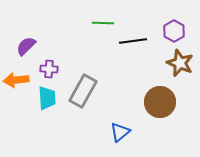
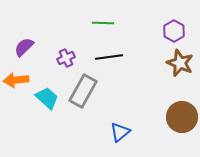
black line: moved 24 px left, 16 px down
purple semicircle: moved 2 px left, 1 px down
purple cross: moved 17 px right, 11 px up; rotated 30 degrees counterclockwise
cyan trapezoid: rotated 45 degrees counterclockwise
brown circle: moved 22 px right, 15 px down
